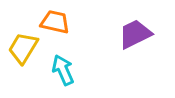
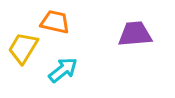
purple trapezoid: rotated 21 degrees clockwise
cyan arrow: rotated 76 degrees clockwise
